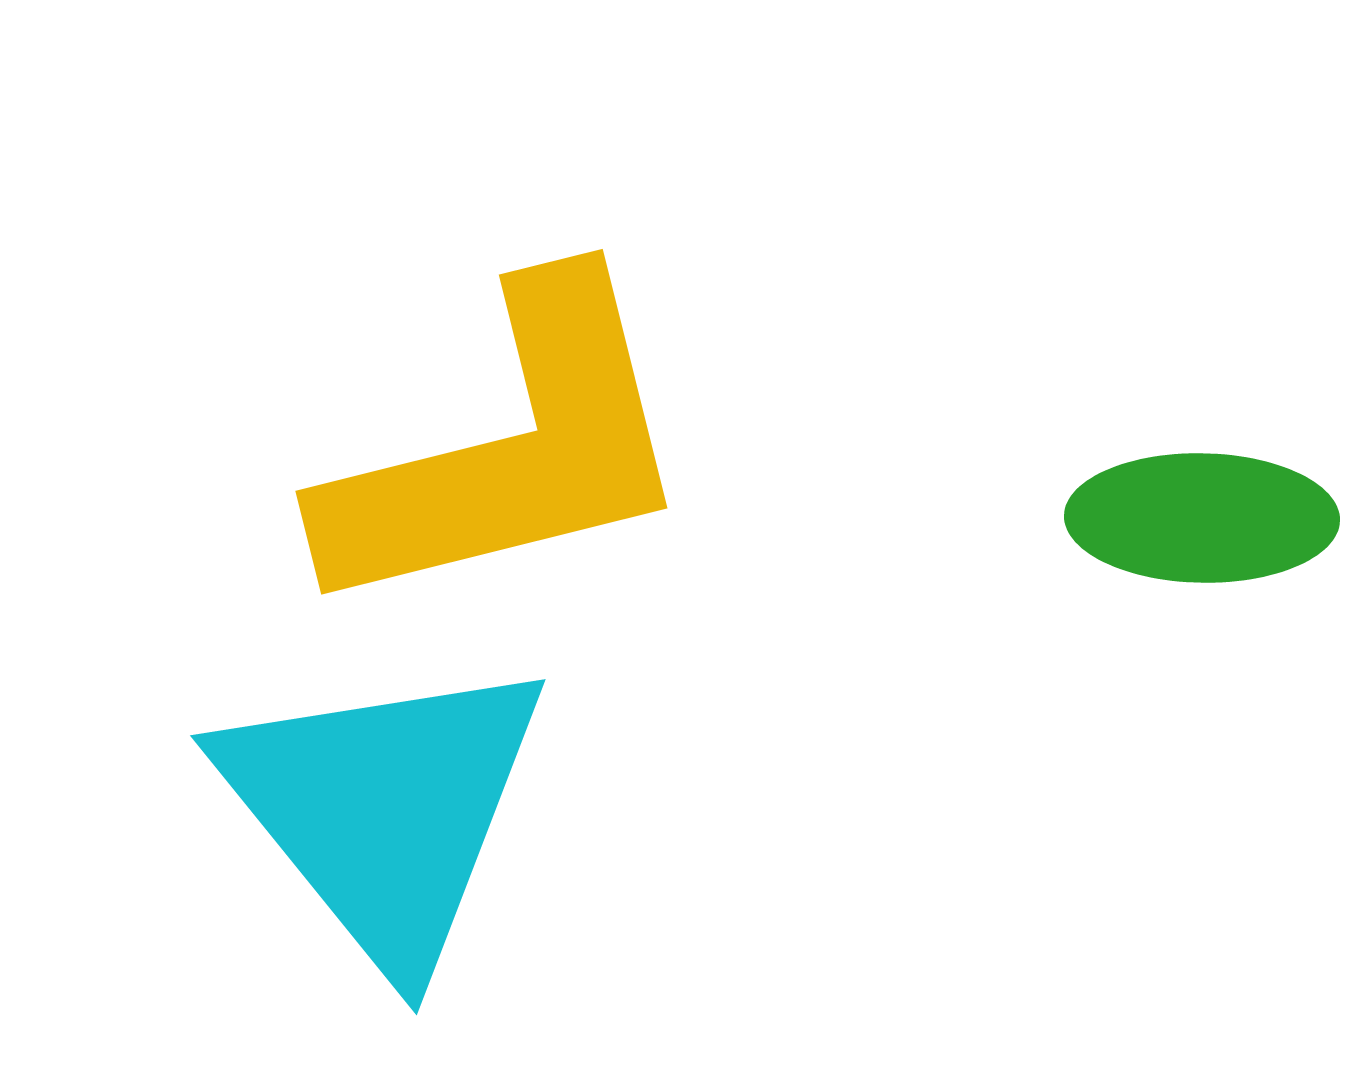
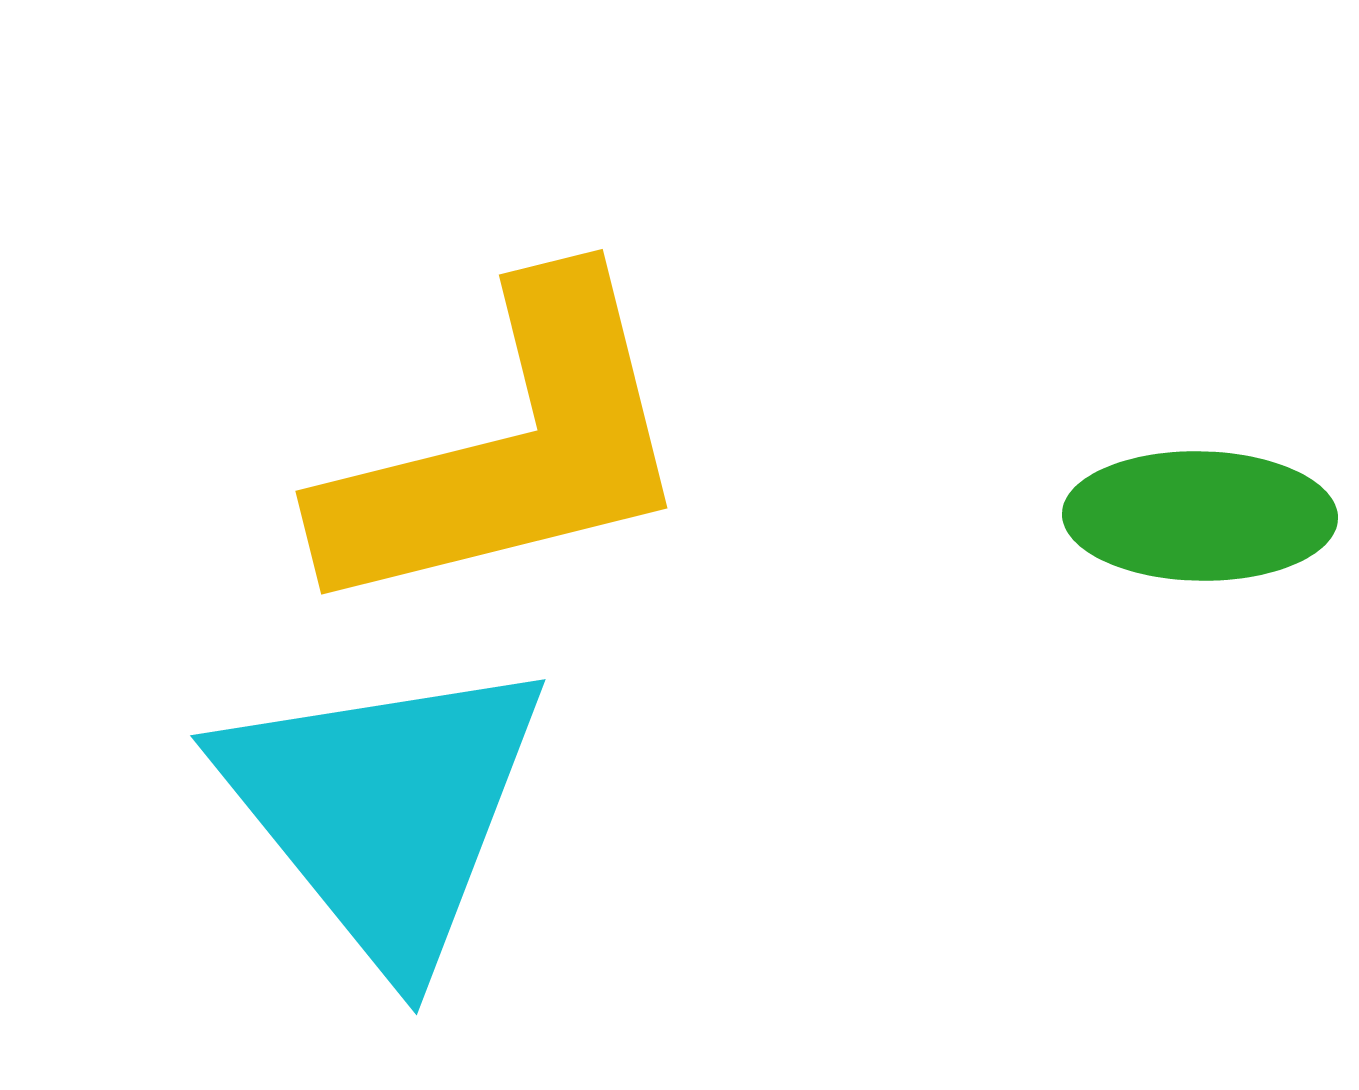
green ellipse: moved 2 px left, 2 px up
